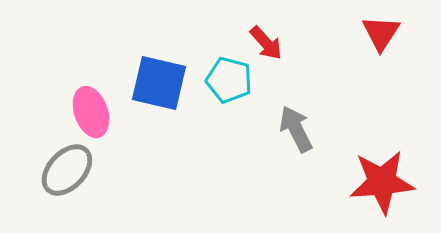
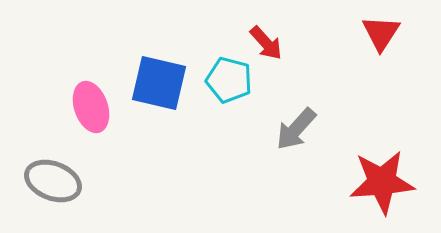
pink ellipse: moved 5 px up
gray arrow: rotated 111 degrees counterclockwise
gray ellipse: moved 14 px left, 11 px down; rotated 68 degrees clockwise
